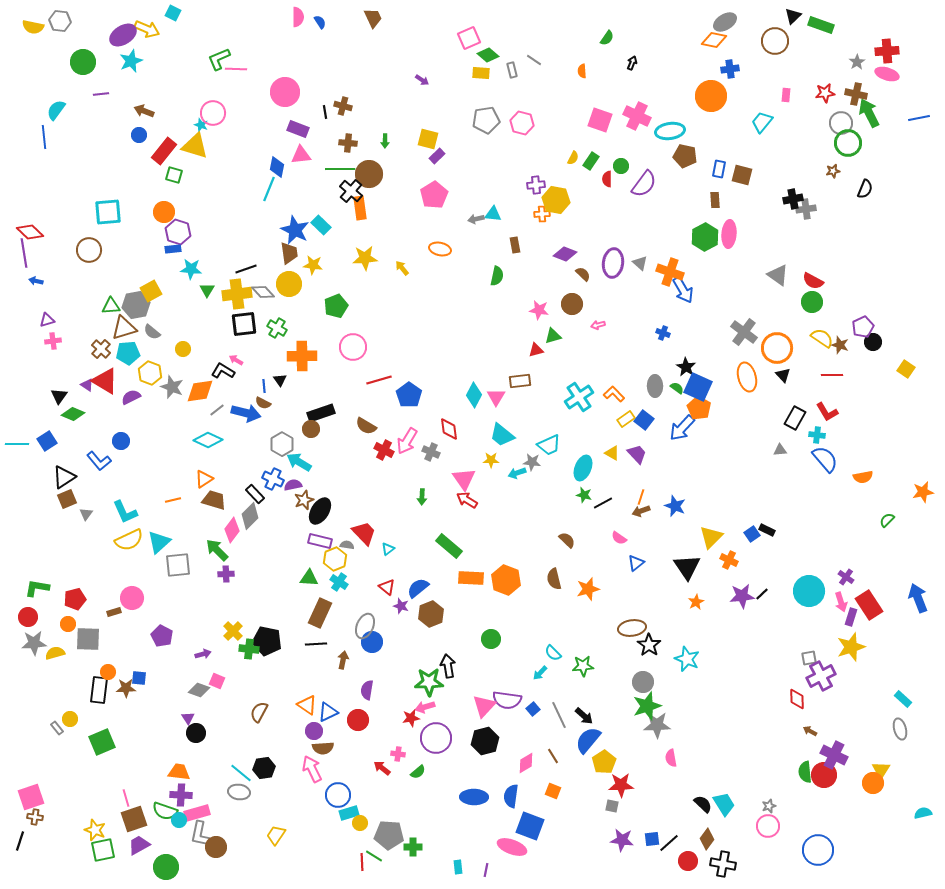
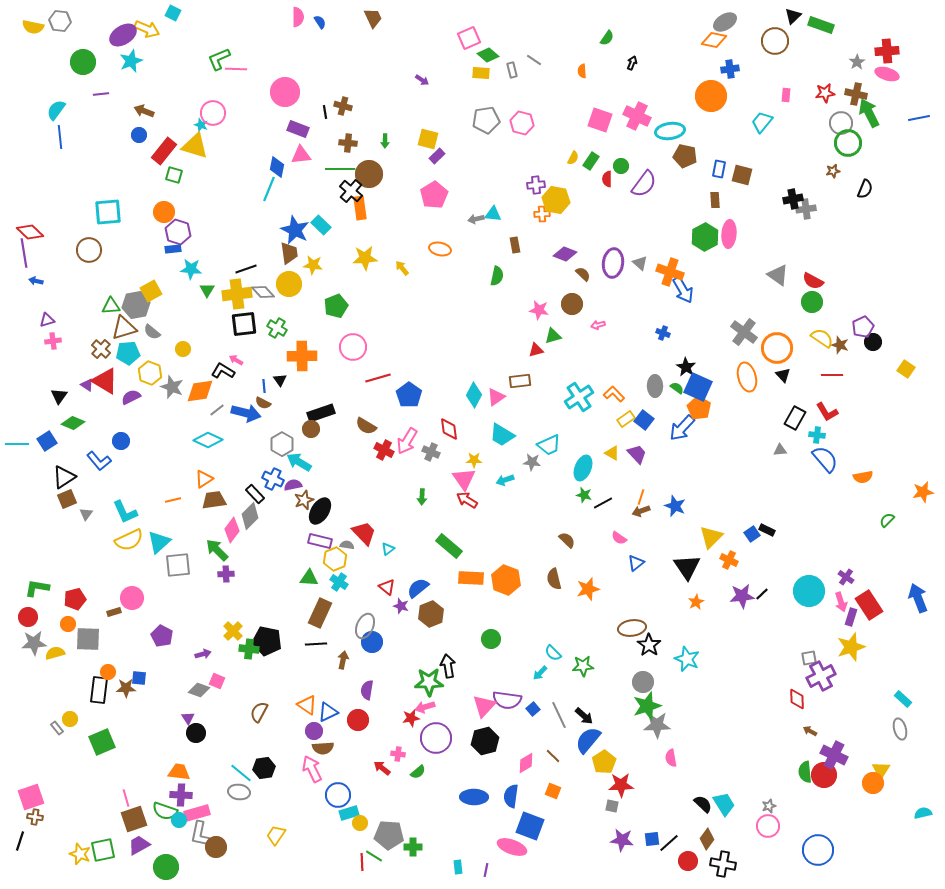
blue line at (44, 137): moved 16 px right
red line at (379, 380): moved 1 px left, 2 px up
pink triangle at (496, 397): rotated 24 degrees clockwise
green diamond at (73, 414): moved 9 px down
cyan trapezoid at (502, 435): rotated 8 degrees counterclockwise
yellow star at (491, 460): moved 17 px left
cyan arrow at (517, 473): moved 12 px left, 7 px down
brown trapezoid at (214, 500): rotated 25 degrees counterclockwise
brown line at (553, 756): rotated 14 degrees counterclockwise
yellow star at (95, 830): moved 15 px left, 24 px down
